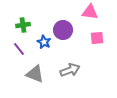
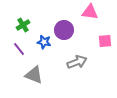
green cross: rotated 24 degrees counterclockwise
purple circle: moved 1 px right
pink square: moved 8 px right, 3 px down
blue star: rotated 16 degrees counterclockwise
gray arrow: moved 7 px right, 8 px up
gray triangle: moved 1 px left, 1 px down
